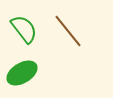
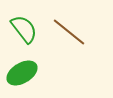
brown line: moved 1 px right, 1 px down; rotated 12 degrees counterclockwise
